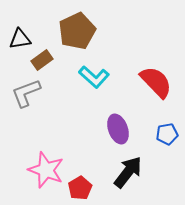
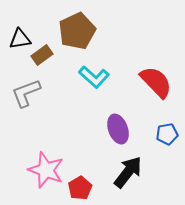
brown rectangle: moved 5 px up
